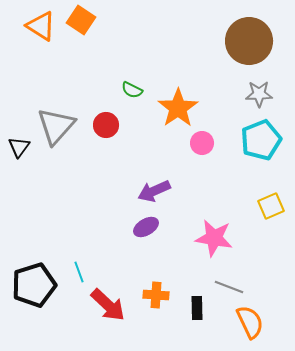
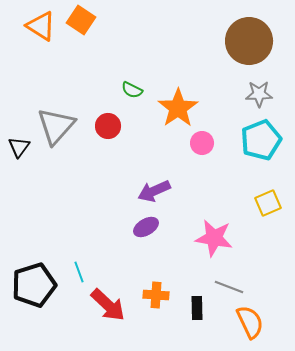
red circle: moved 2 px right, 1 px down
yellow square: moved 3 px left, 3 px up
